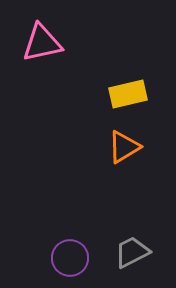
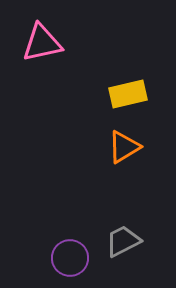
gray trapezoid: moved 9 px left, 11 px up
